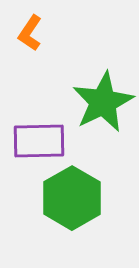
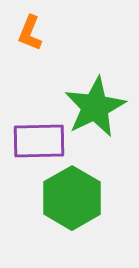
orange L-shape: rotated 12 degrees counterclockwise
green star: moved 8 px left, 5 px down
